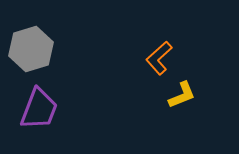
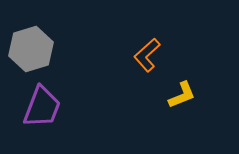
orange L-shape: moved 12 px left, 3 px up
purple trapezoid: moved 3 px right, 2 px up
